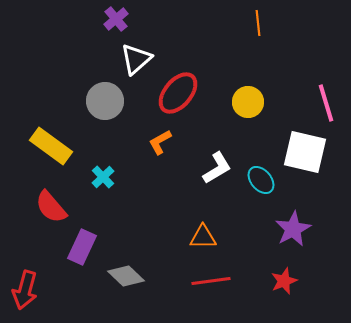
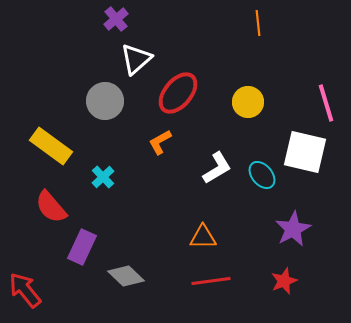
cyan ellipse: moved 1 px right, 5 px up
red arrow: rotated 126 degrees clockwise
